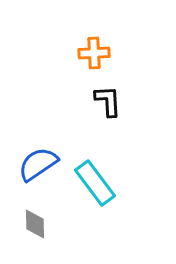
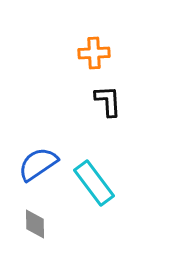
cyan rectangle: moved 1 px left
